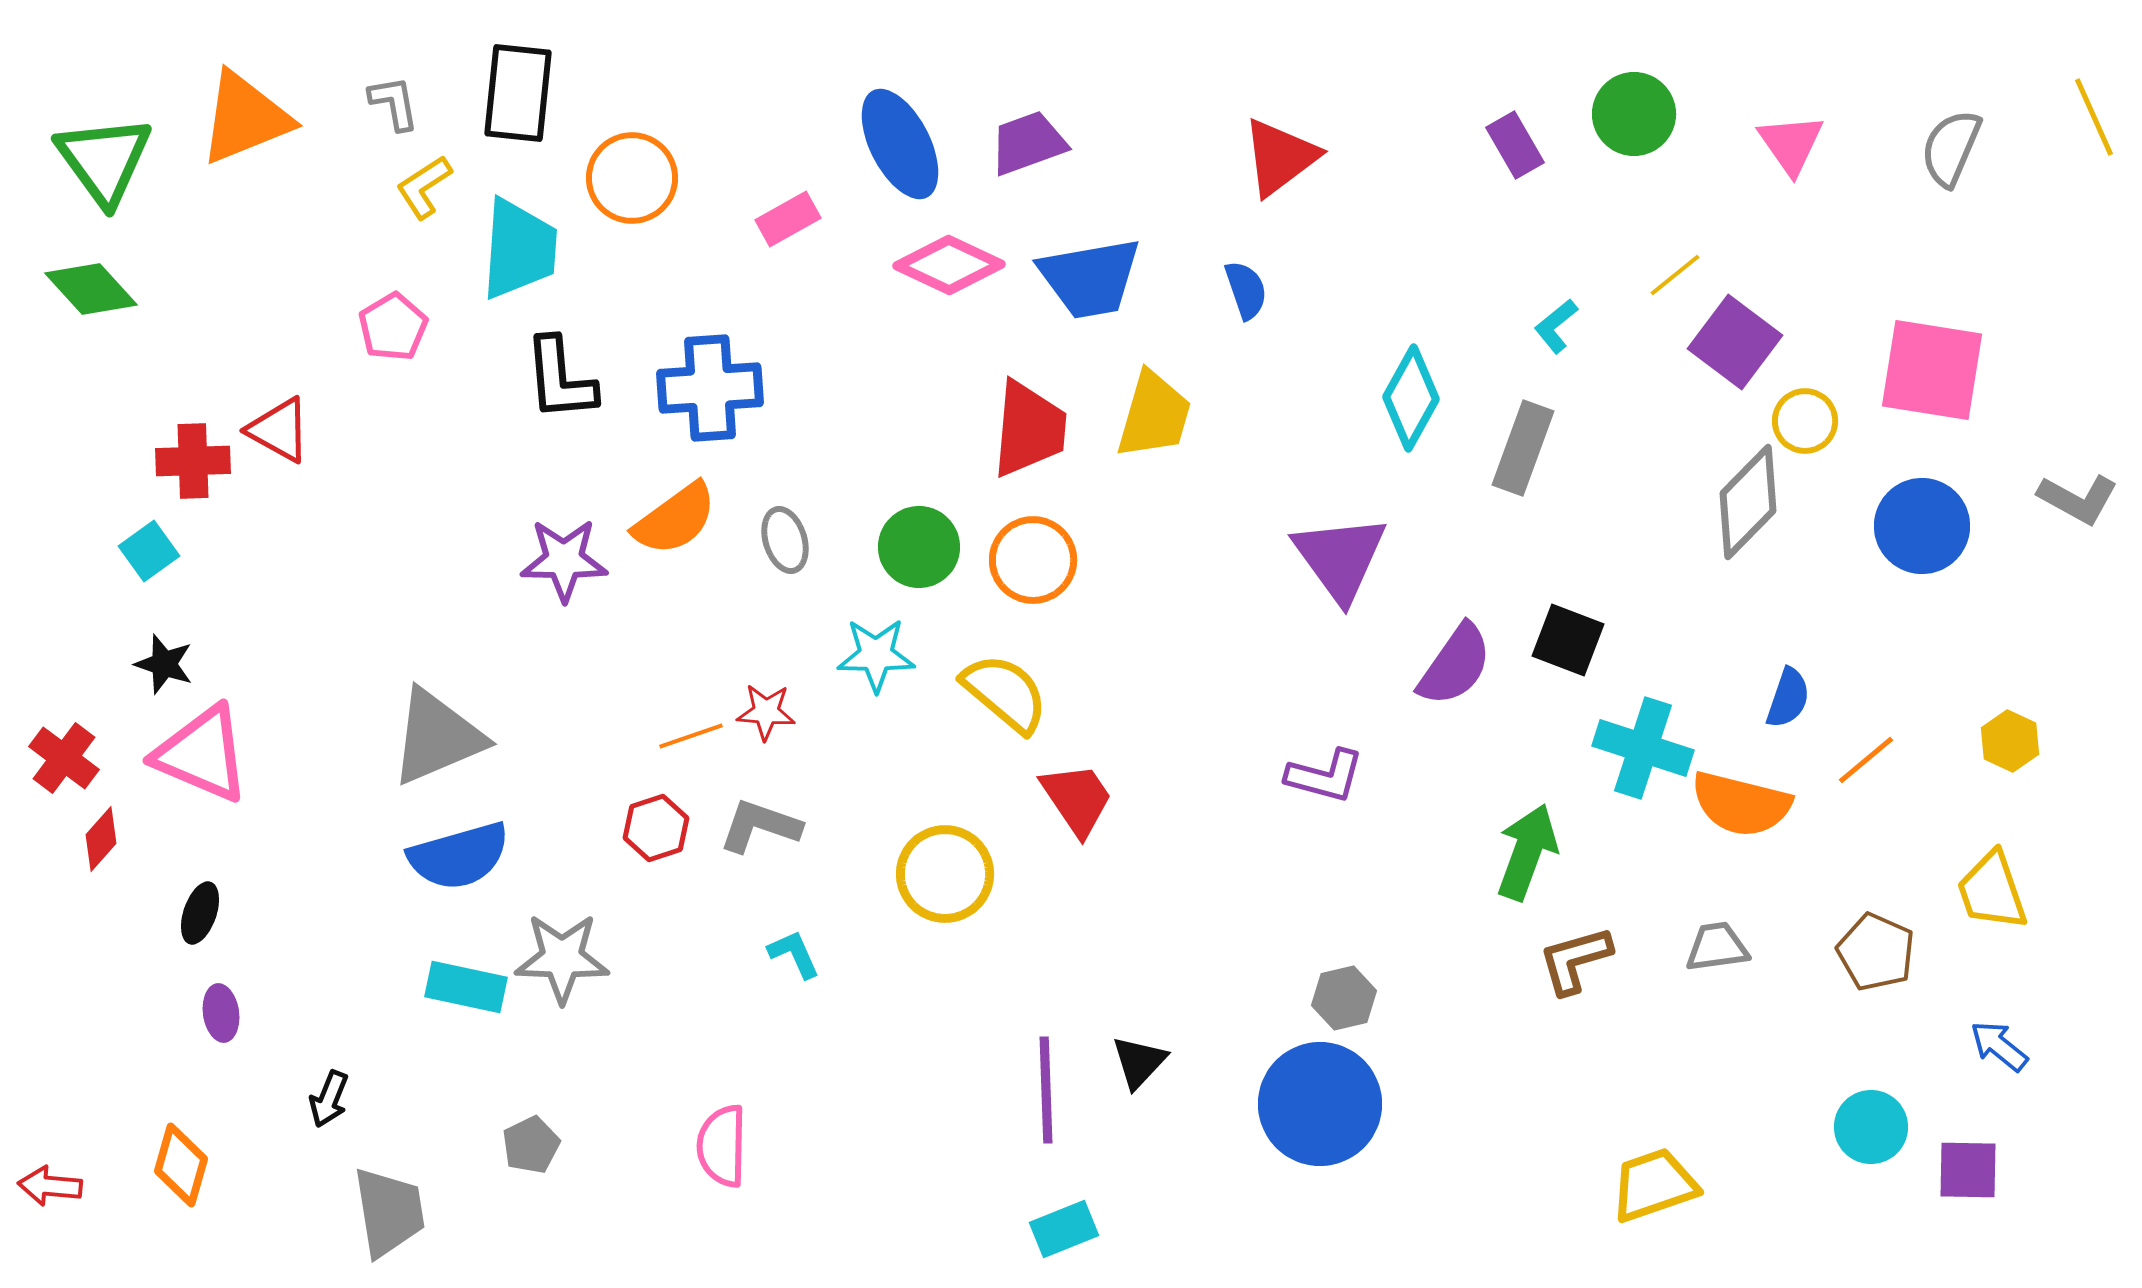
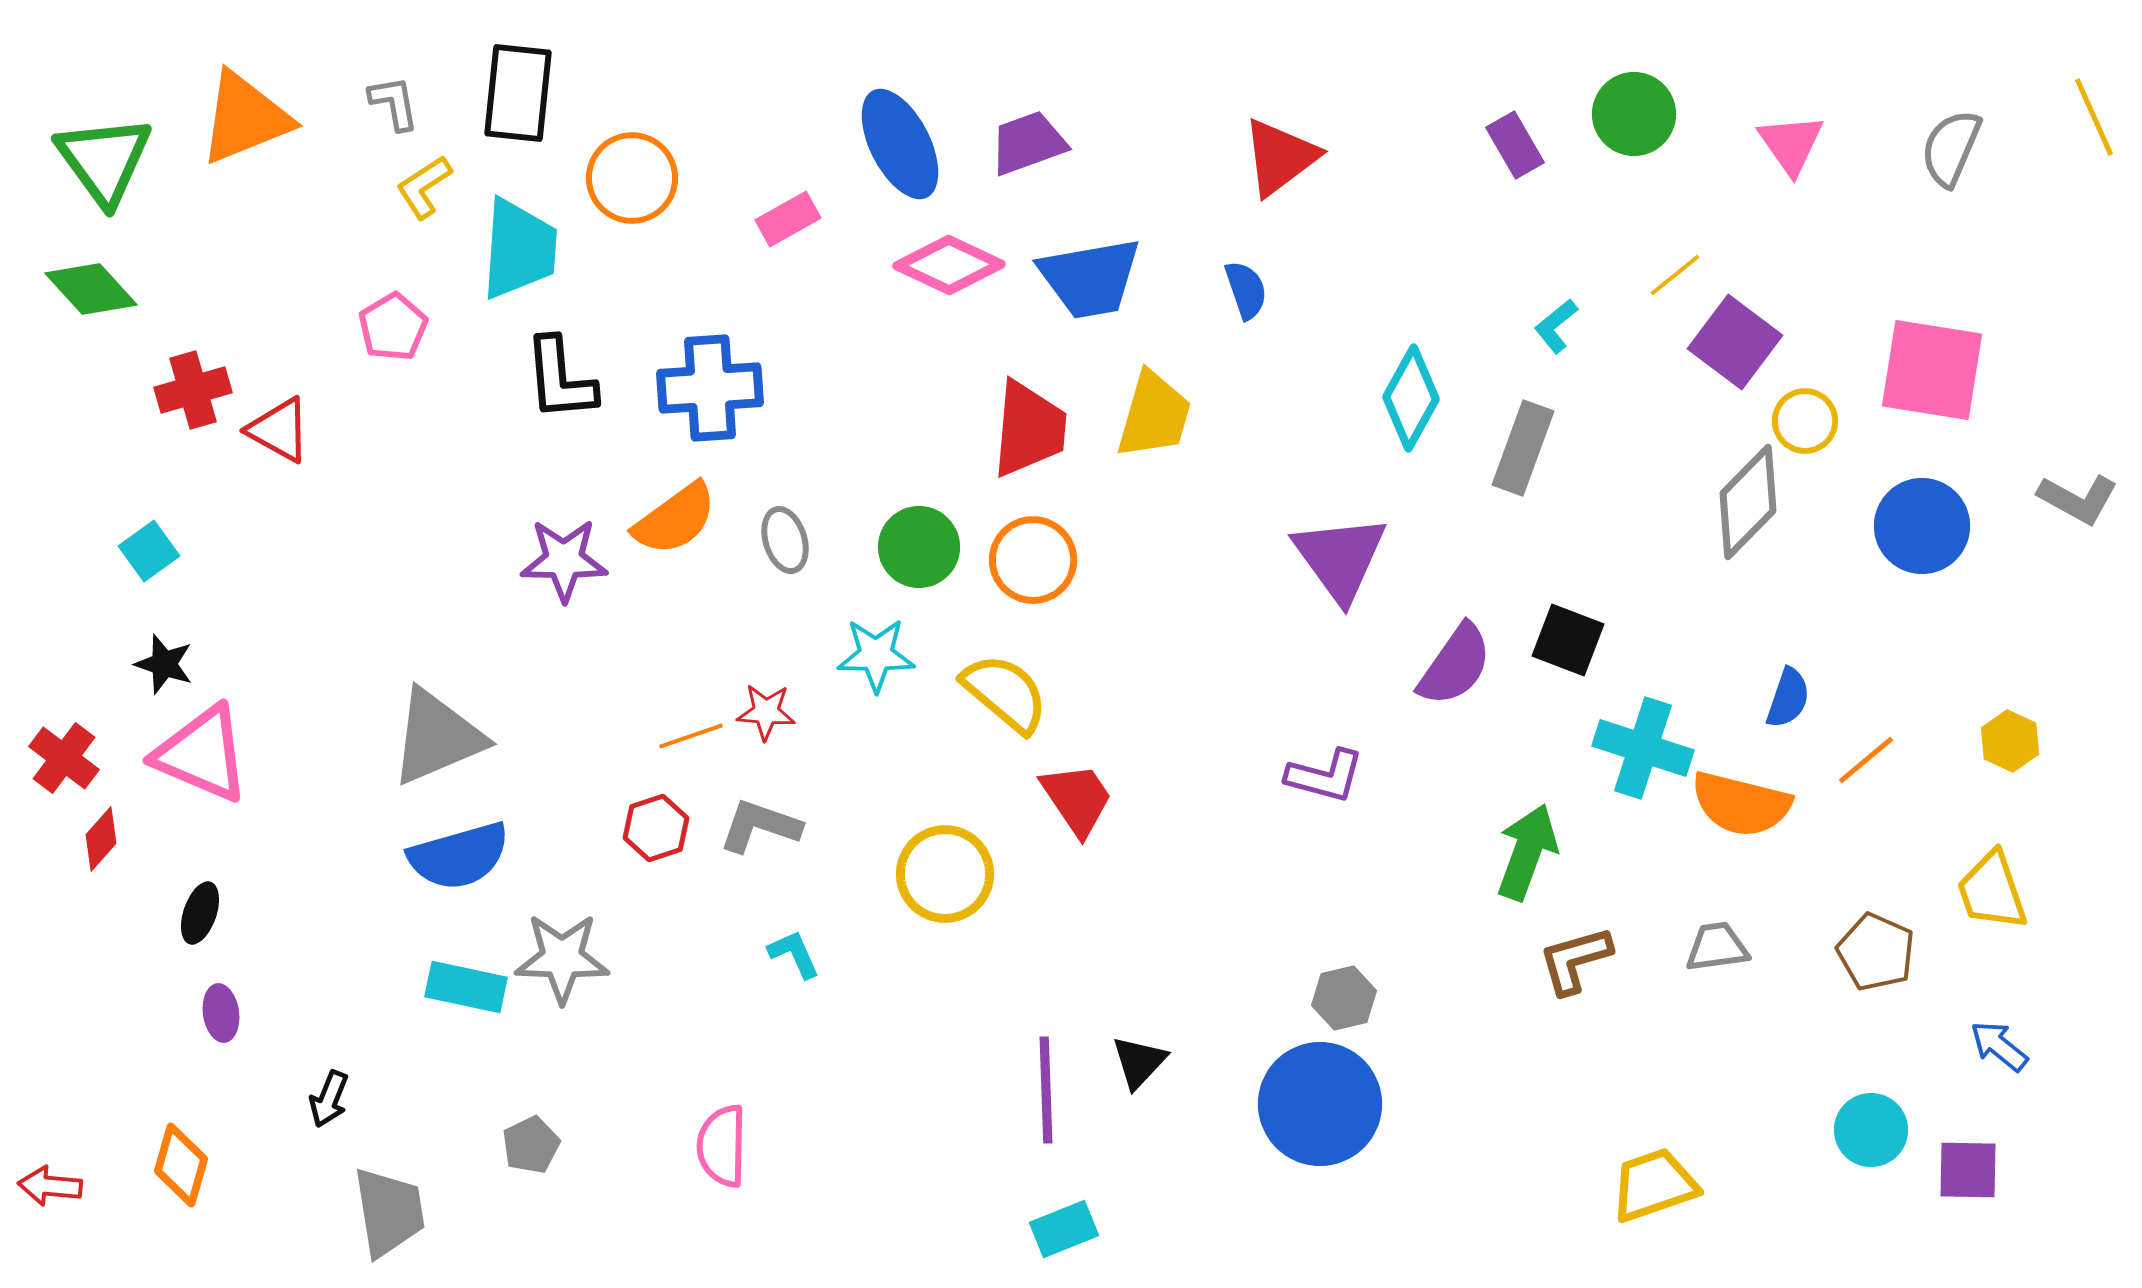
red cross at (193, 461): moved 71 px up; rotated 14 degrees counterclockwise
cyan circle at (1871, 1127): moved 3 px down
